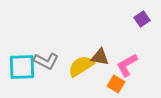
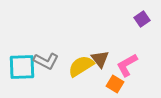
brown triangle: moved 2 px down; rotated 42 degrees clockwise
orange square: moved 1 px left
